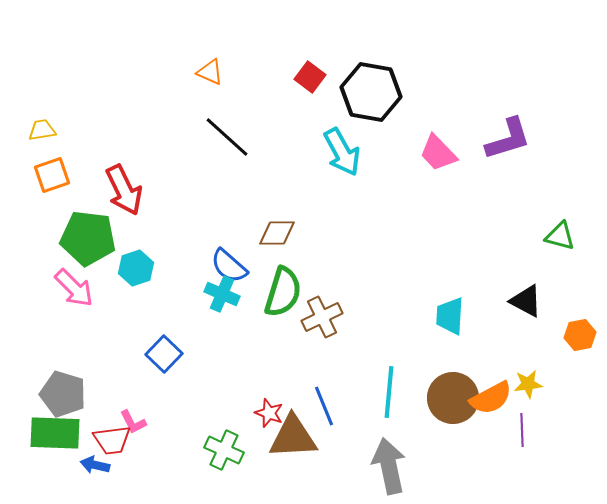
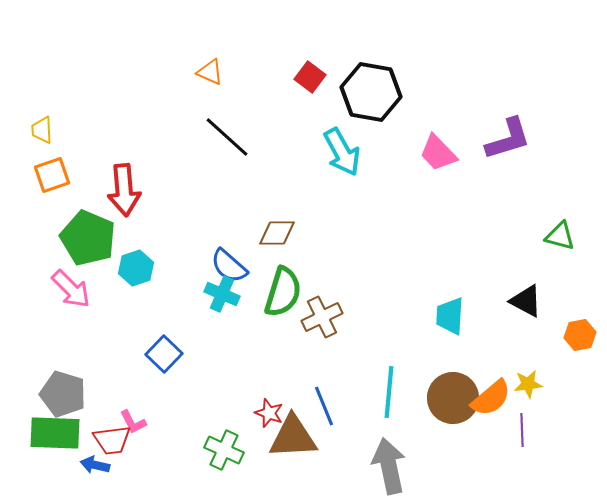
yellow trapezoid: rotated 84 degrees counterclockwise
red arrow: rotated 21 degrees clockwise
green pentagon: rotated 16 degrees clockwise
pink arrow: moved 3 px left, 1 px down
orange semicircle: rotated 12 degrees counterclockwise
